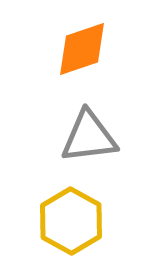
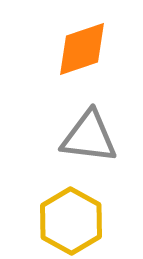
gray triangle: rotated 14 degrees clockwise
